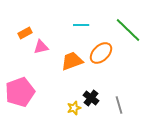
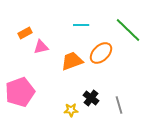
yellow star: moved 3 px left, 2 px down; rotated 16 degrees clockwise
